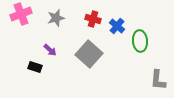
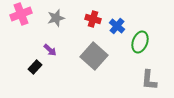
green ellipse: moved 1 px down; rotated 25 degrees clockwise
gray square: moved 5 px right, 2 px down
black rectangle: rotated 64 degrees counterclockwise
gray L-shape: moved 9 px left
